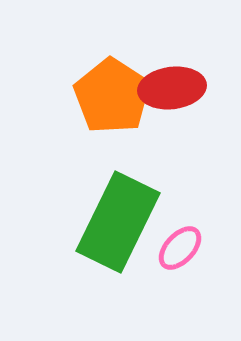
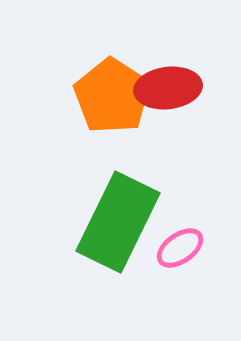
red ellipse: moved 4 px left
pink ellipse: rotated 12 degrees clockwise
